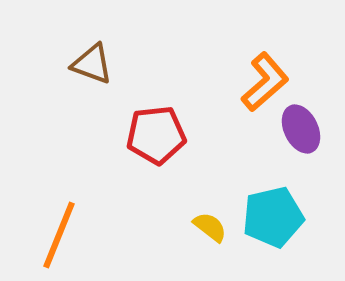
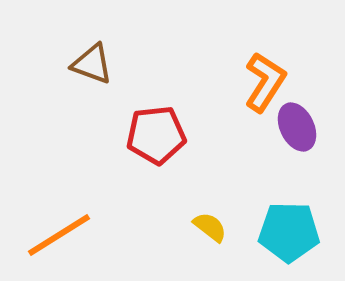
orange L-shape: rotated 16 degrees counterclockwise
purple ellipse: moved 4 px left, 2 px up
cyan pentagon: moved 16 px right, 15 px down; rotated 14 degrees clockwise
orange line: rotated 36 degrees clockwise
